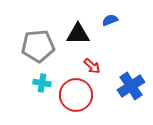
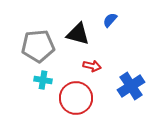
blue semicircle: rotated 28 degrees counterclockwise
black triangle: rotated 15 degrees clockwise
red arrow: rotated 30 degrees counterclockwise
cyan cross: moved 1 px right, 3 px up
red circle: moved 3 px down
